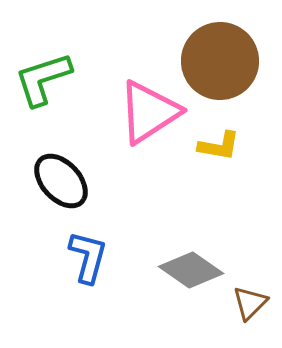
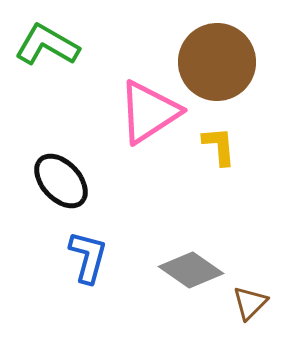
brown circle: moved 3 px left, 1 px down
green L-shape: moved 4 px right, 34 px up; rotated 48 degrees clockwise
yellow L-shape: rotated 105 degrees counterclockwise
